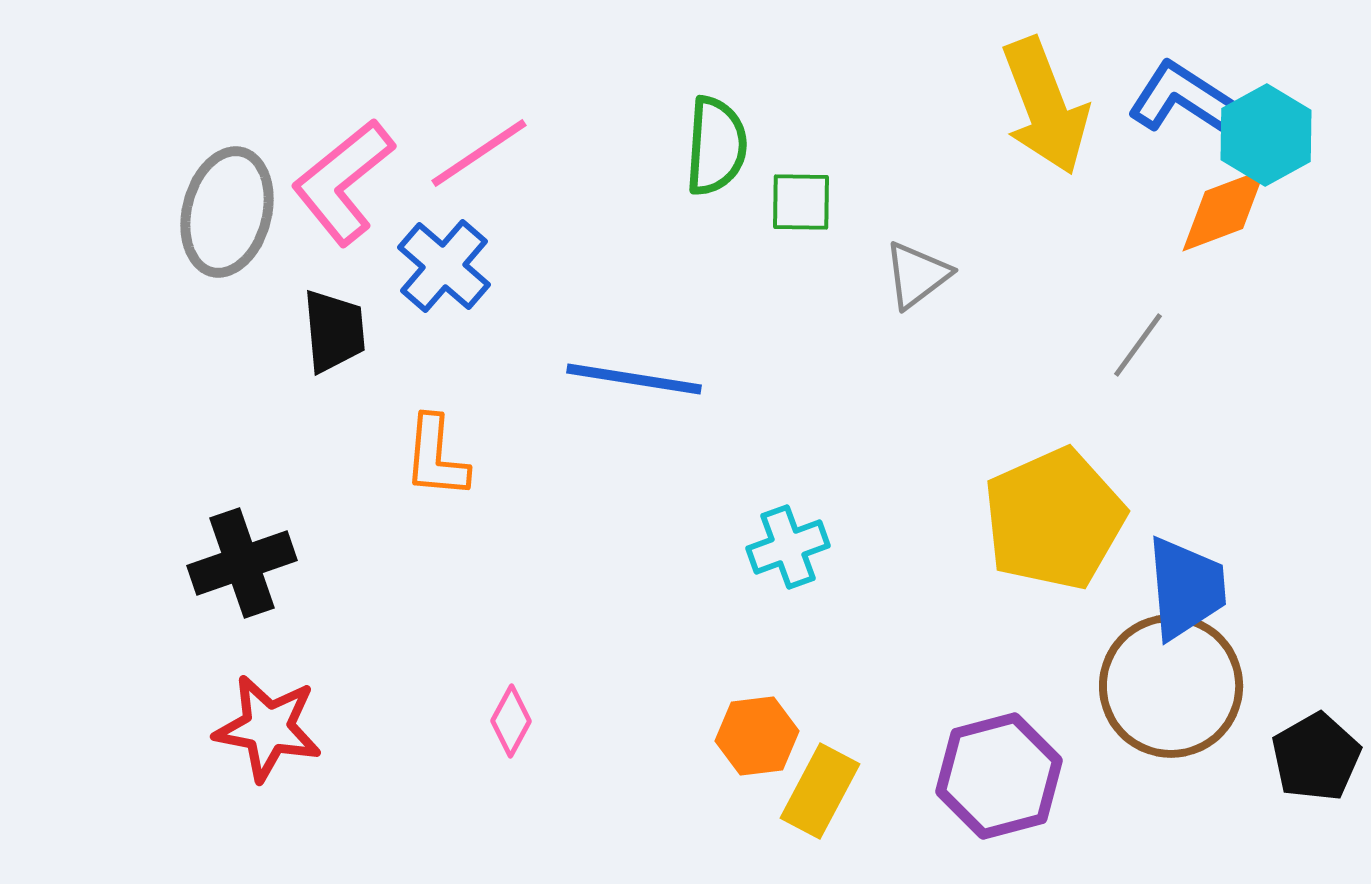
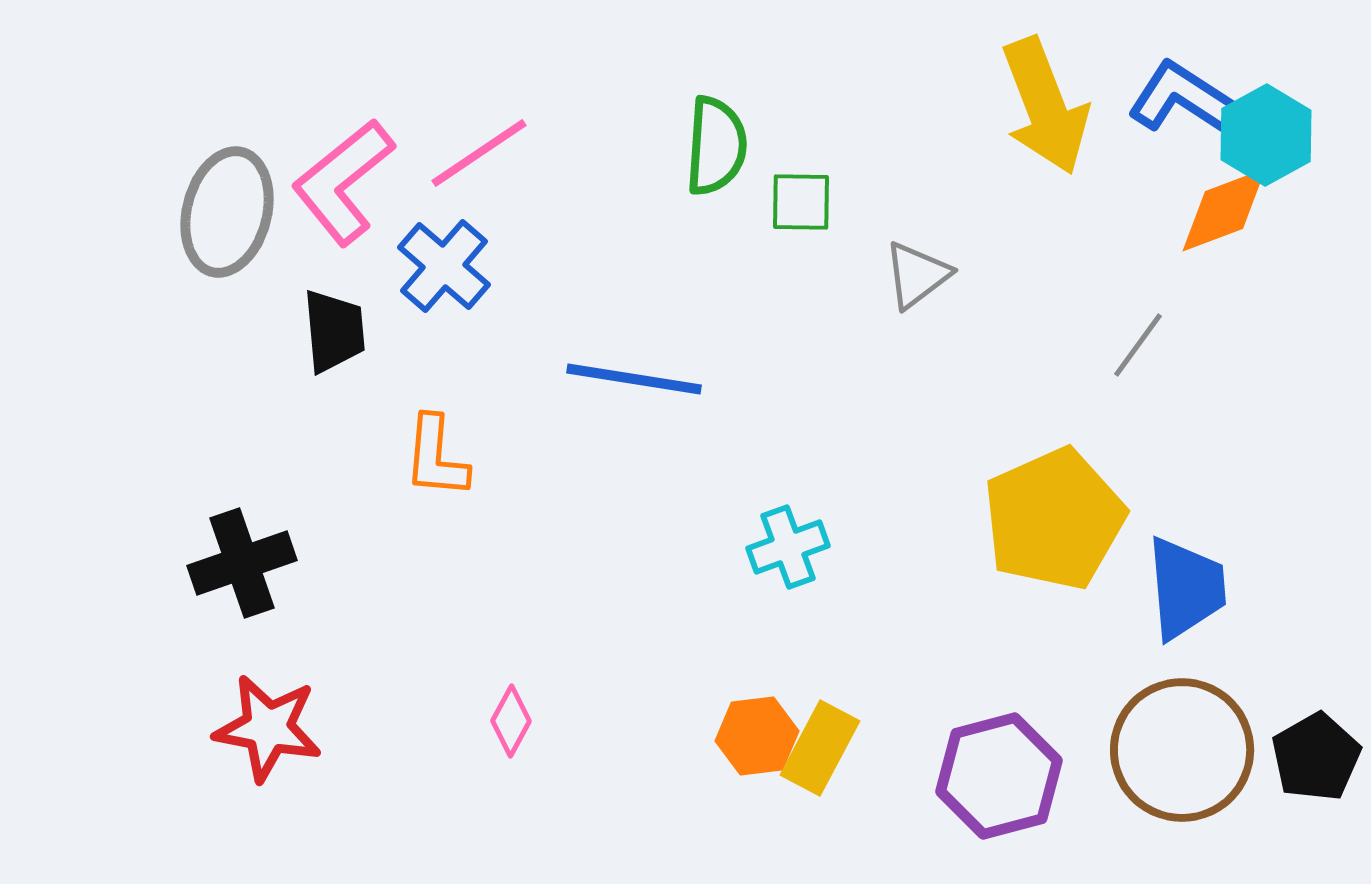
brown circle: moved 11 px right, 64 px down
yellow rectangle: moved 43 px up
